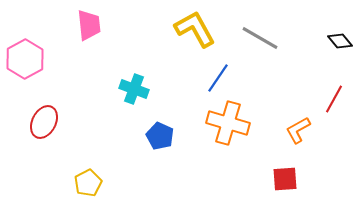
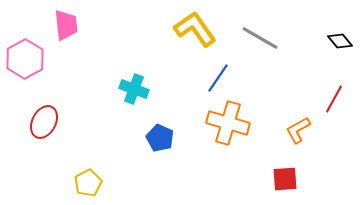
pink trapezoid: moved 23 px left
yellow L-shape: rotated 6 degrees counterclockwise
blue pentagon: moved 2 px down
